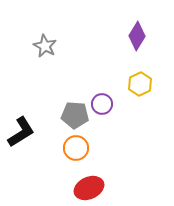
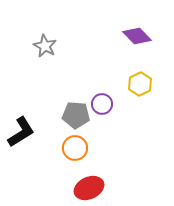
purple diamond: rotated 76 degrees counterclockwise
gray pentagon: moved 1 px right
orange circle: moved 1 px left
